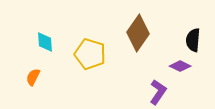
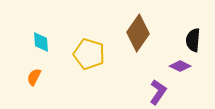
cyan diamond: moved 4 px left
yellow pentagon: moved 1 px left
orange semicircle: moved 1 px right
